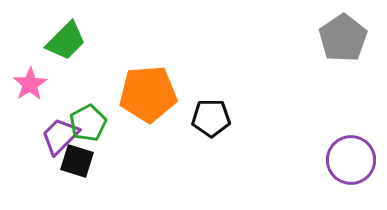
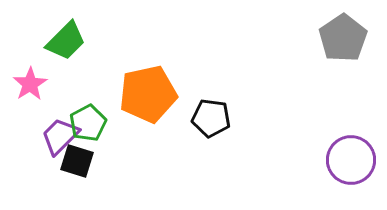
orange pentagon: rotated 8 degrees counterclockwise
black pentagon: rotated 9 degrees clockwise
